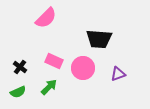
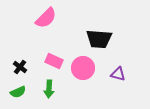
purple triangle: rotated 35 degrees clockwise
green arrow: moved 2 px down; rotated 138 degrees clockwise
